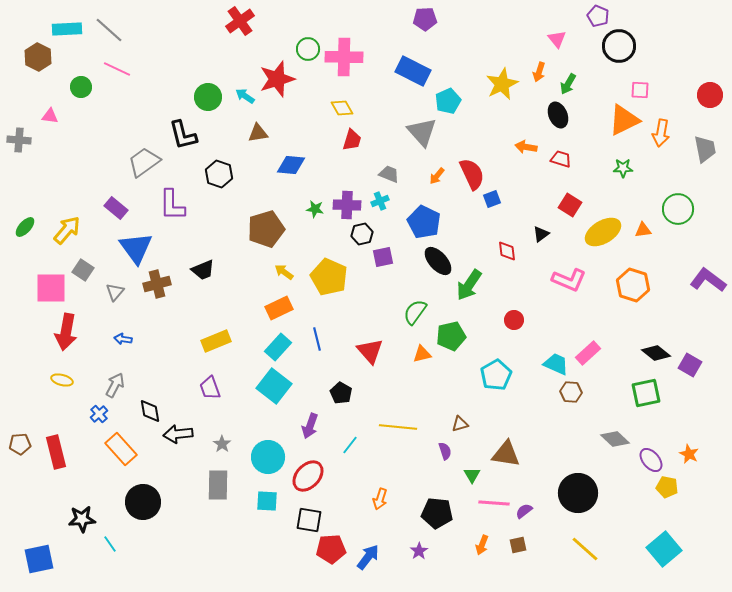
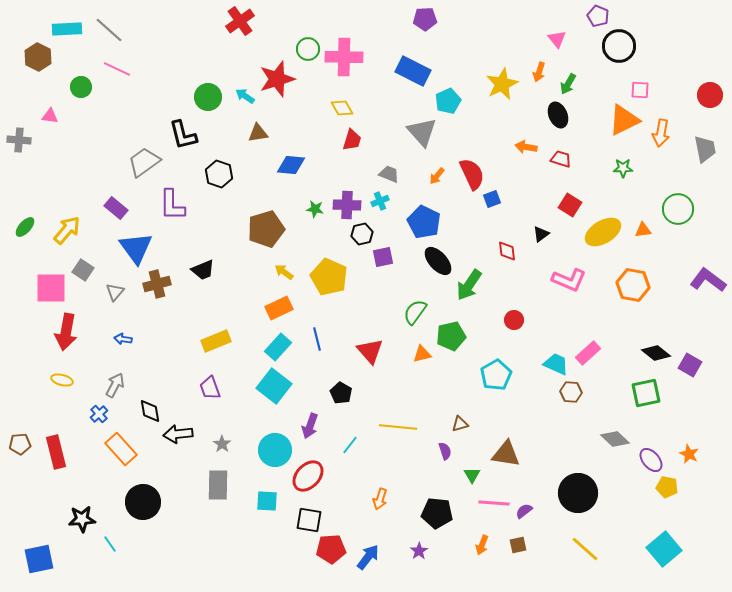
orange hexagon at (633, 285): rotated 8 degrees counterclockwise
cyan circle at (268, 457): moved 7 px right, 7 px up
